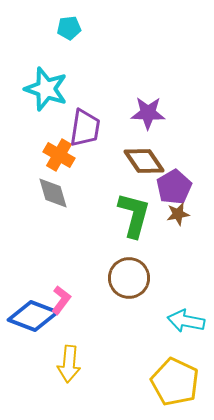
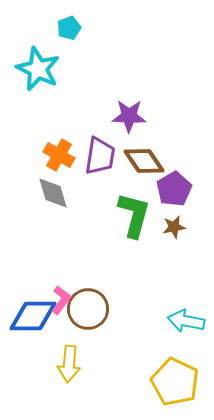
cyan pentagon: rotated 15 degrees counterclockwise
cyan star: moved 8 px left, 20 px up; rotated 6 degrees clockwise
purple star: moved 19 px left, 3 px down
purple trapezoid: moved 15 px right, 28 px down
purple pentagon: moved 2 px down
brown star: moved 4 px left, 13 px down
brown circle: moved 41 px left, 31 px down
blue diamond: rotated 21 degrees counterclockwise
